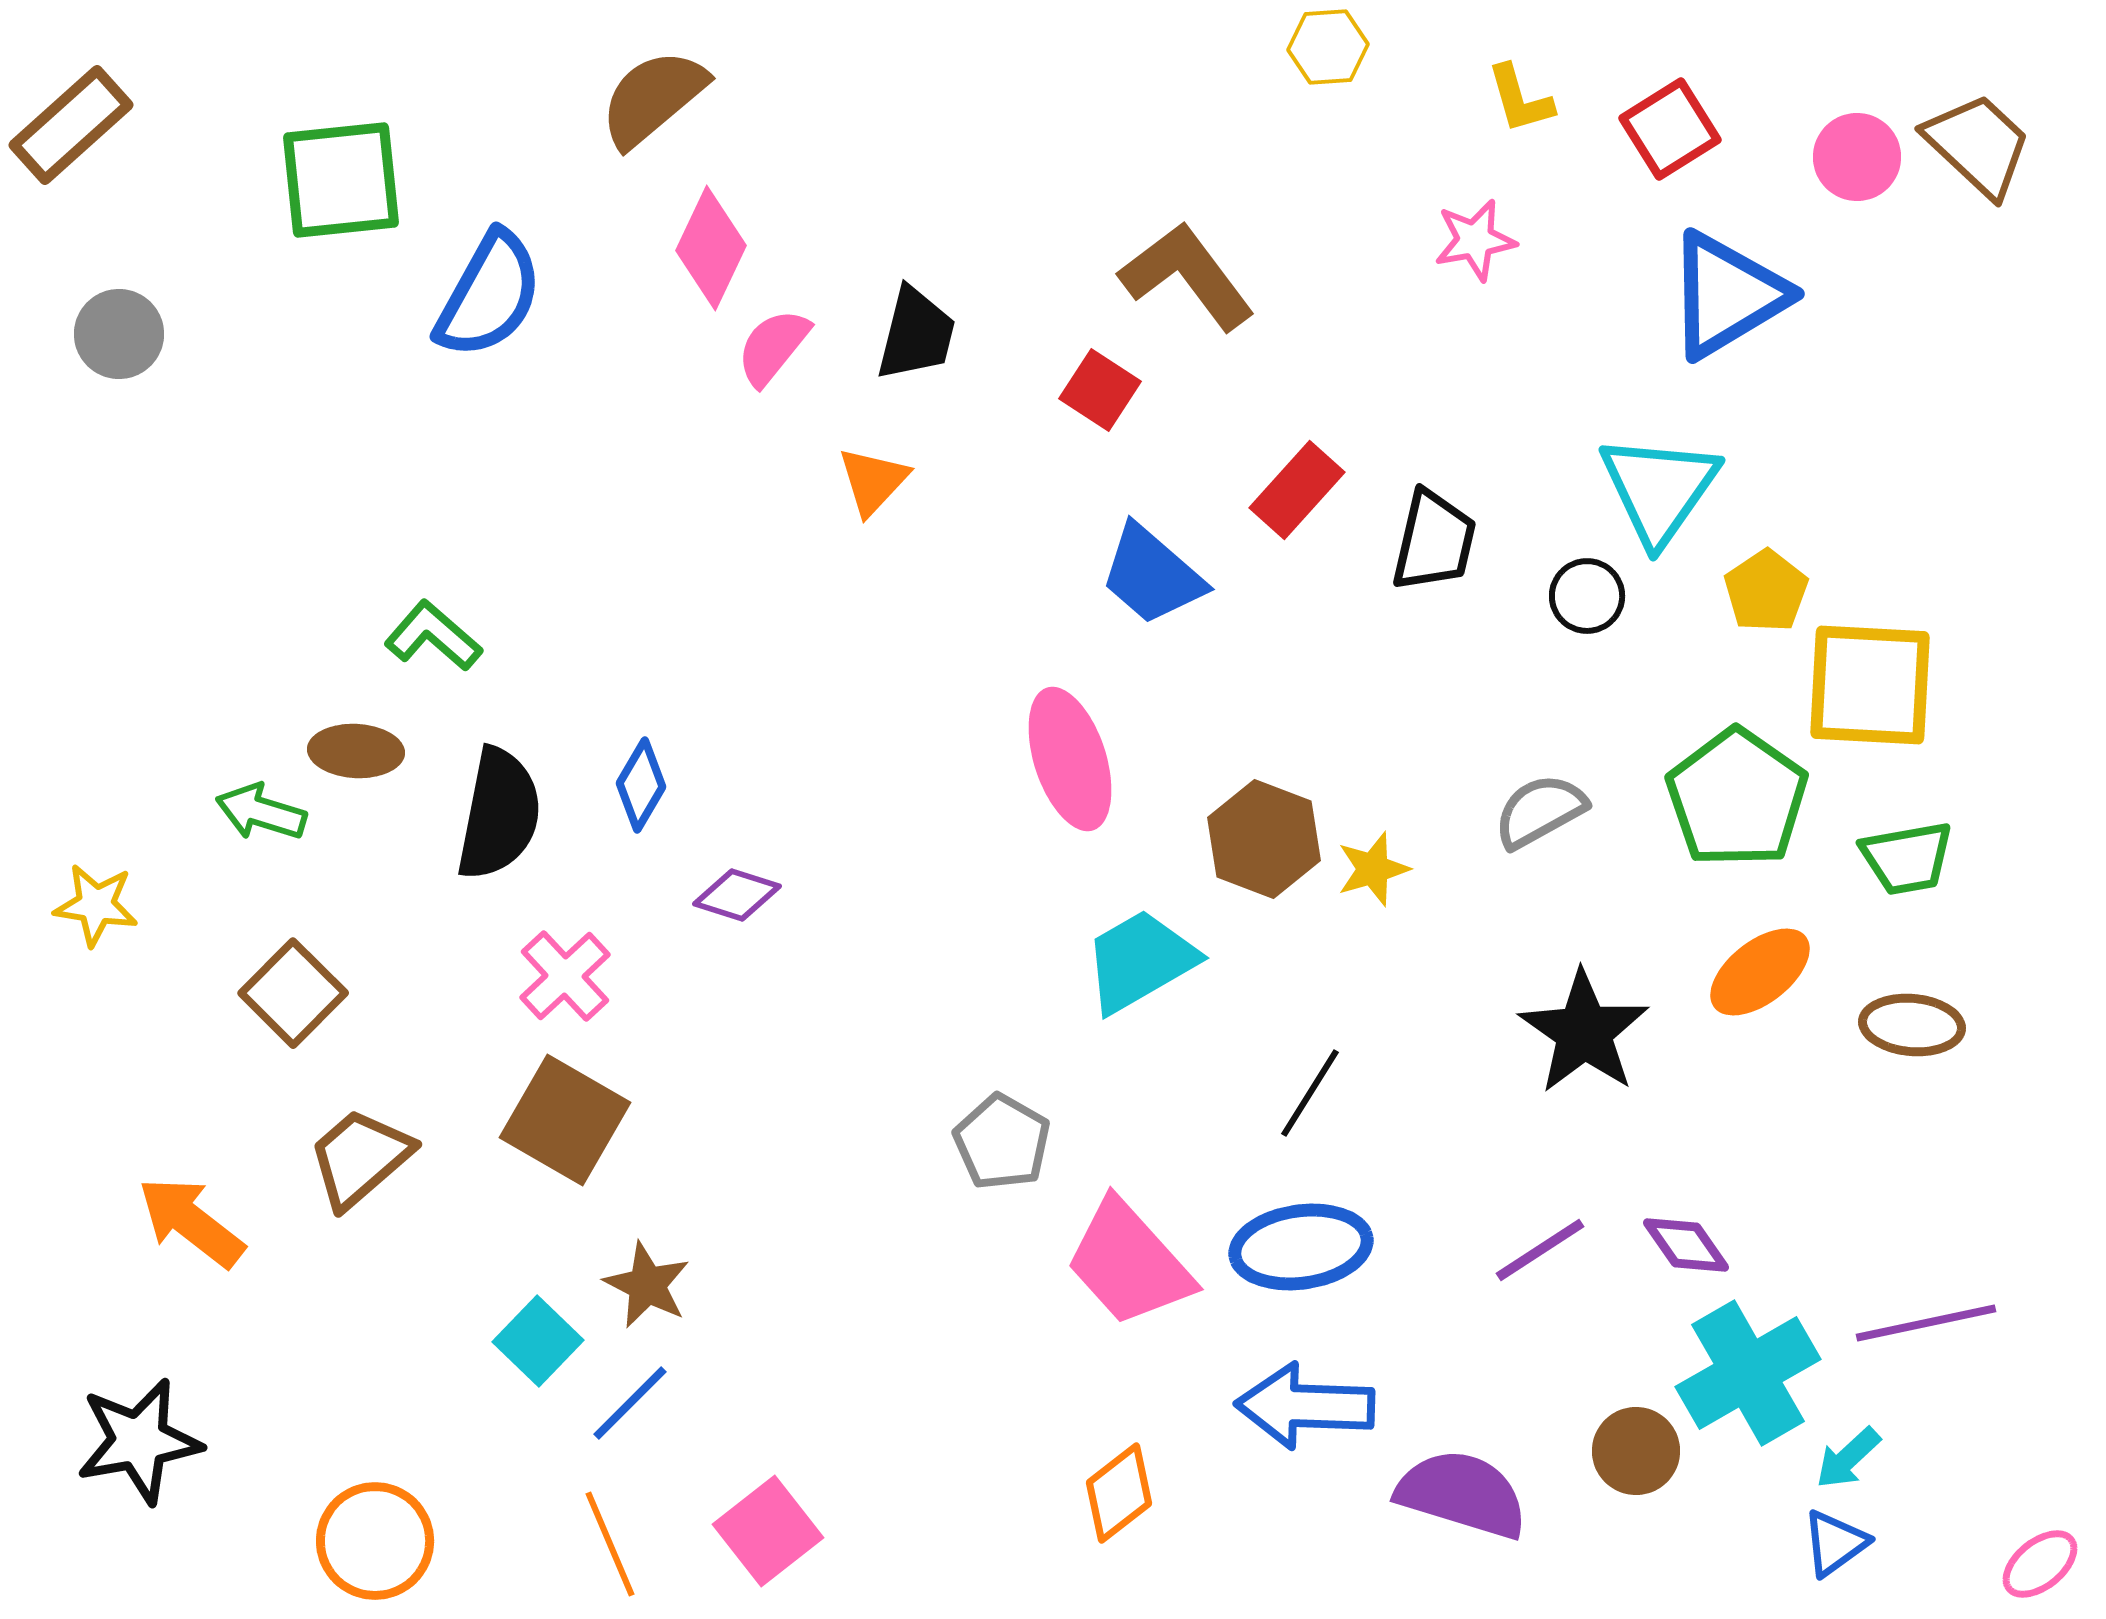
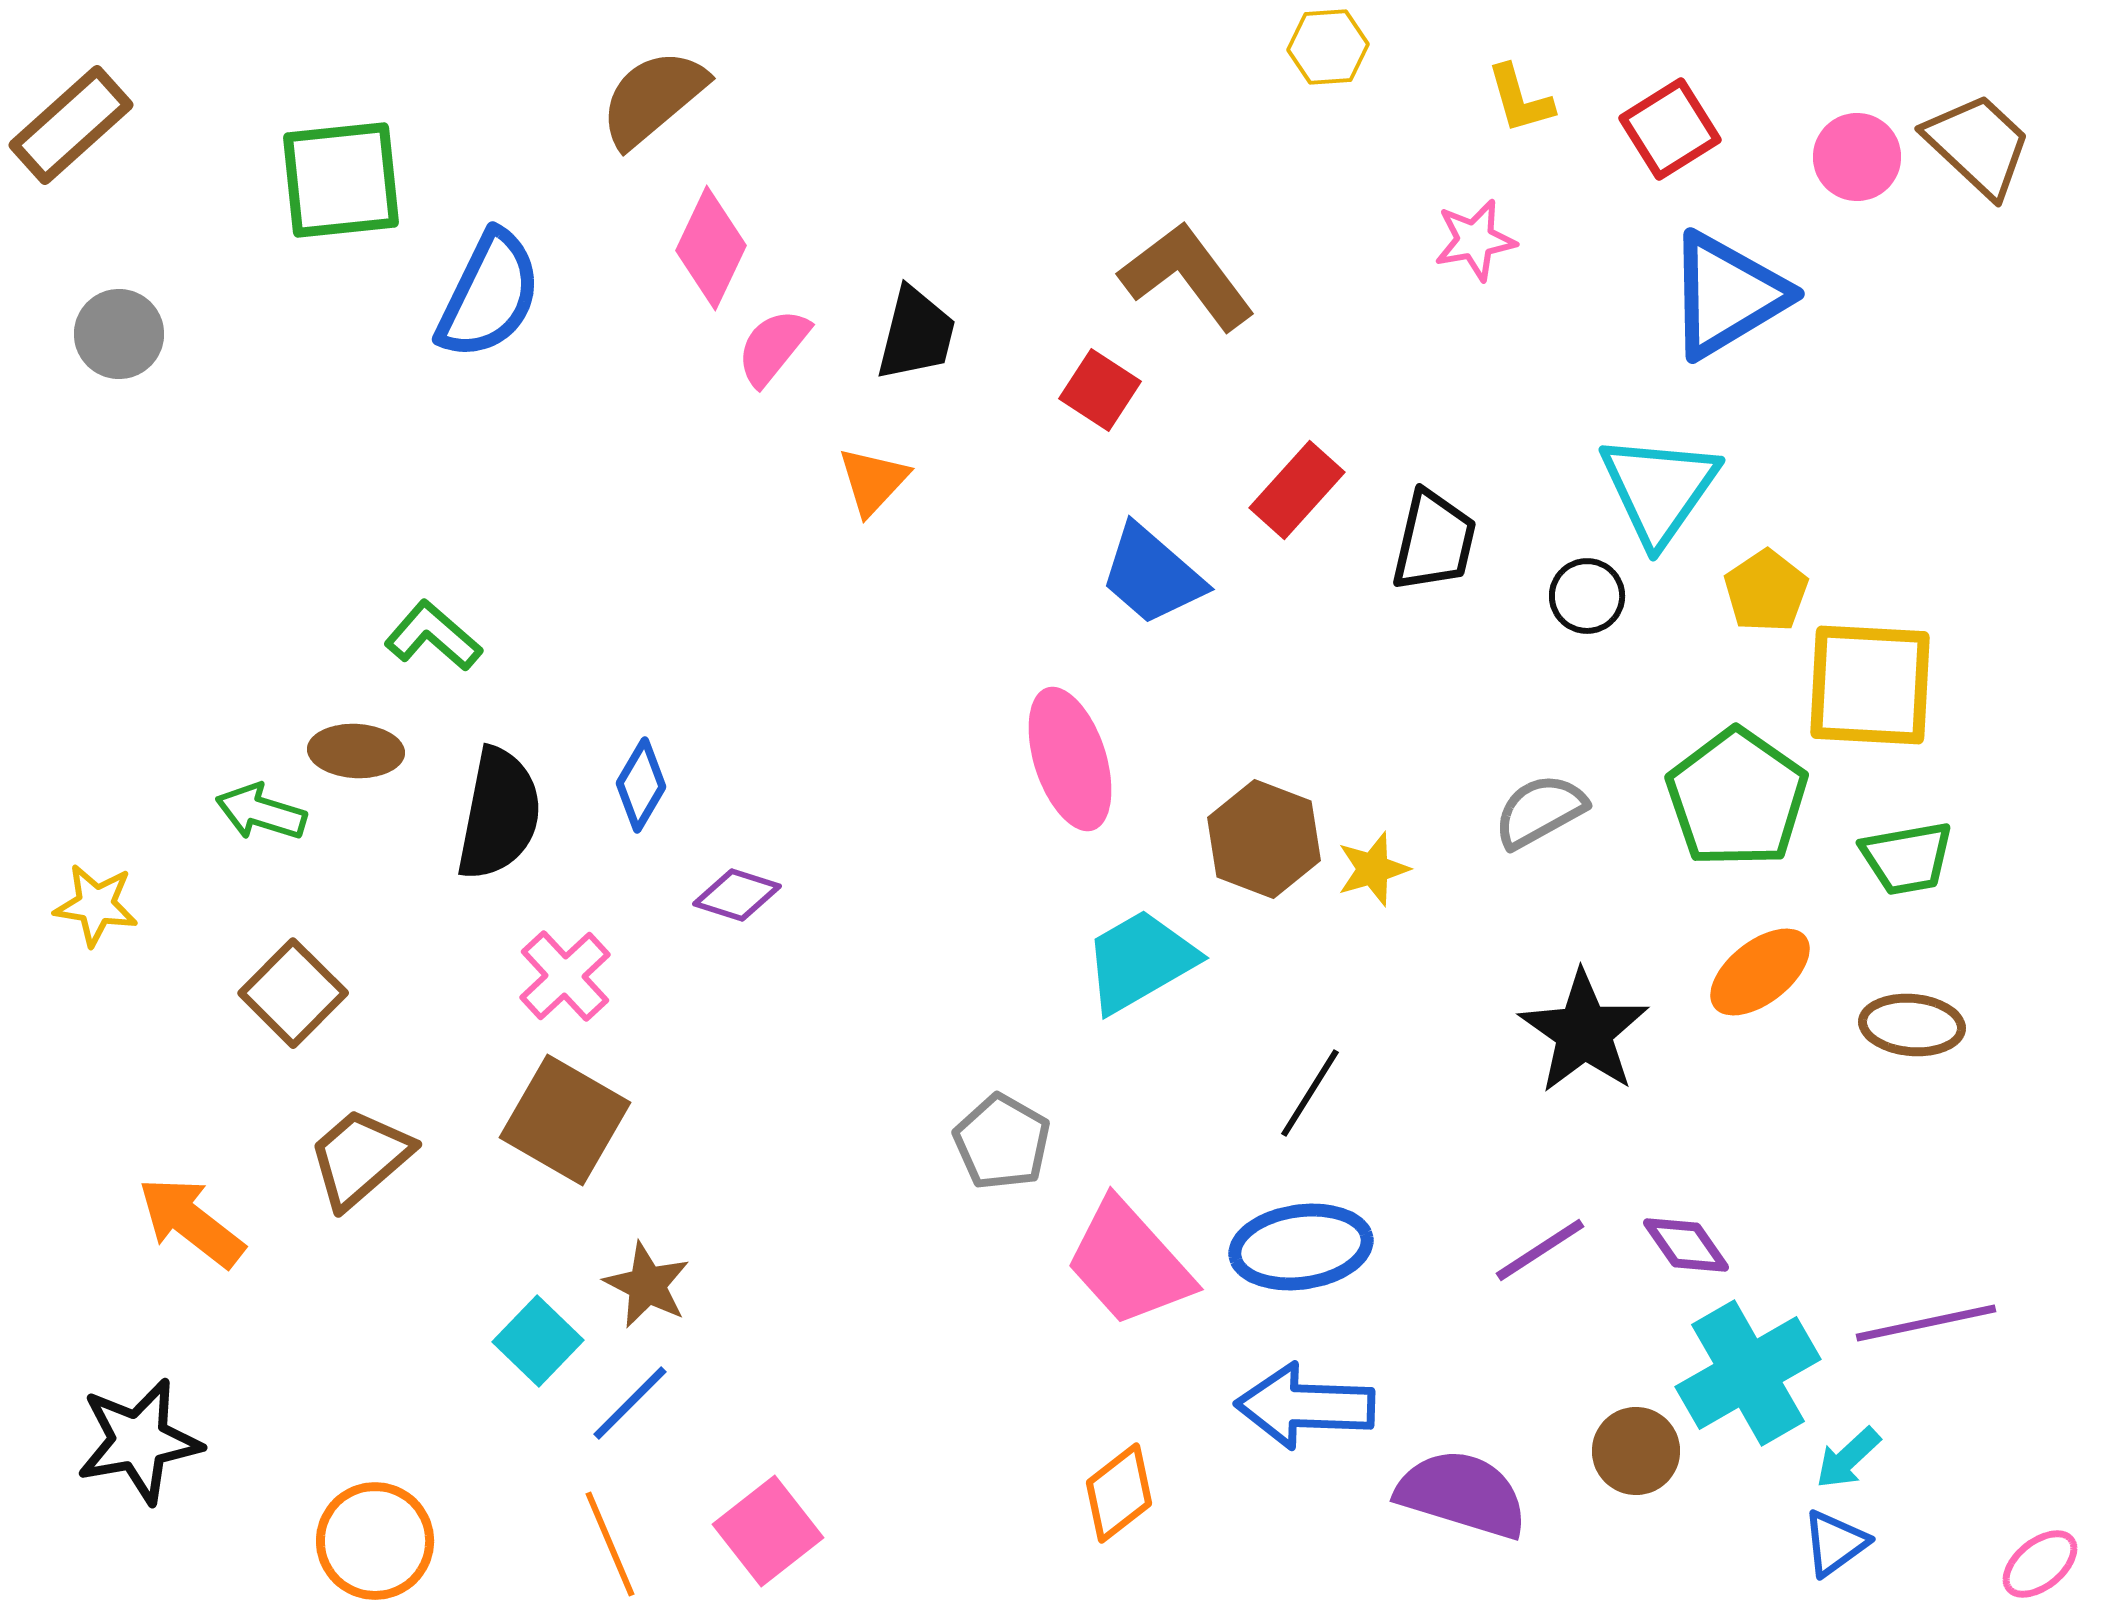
blue semicircle at (489, 295): rotated 3 degrees counterclockwise
